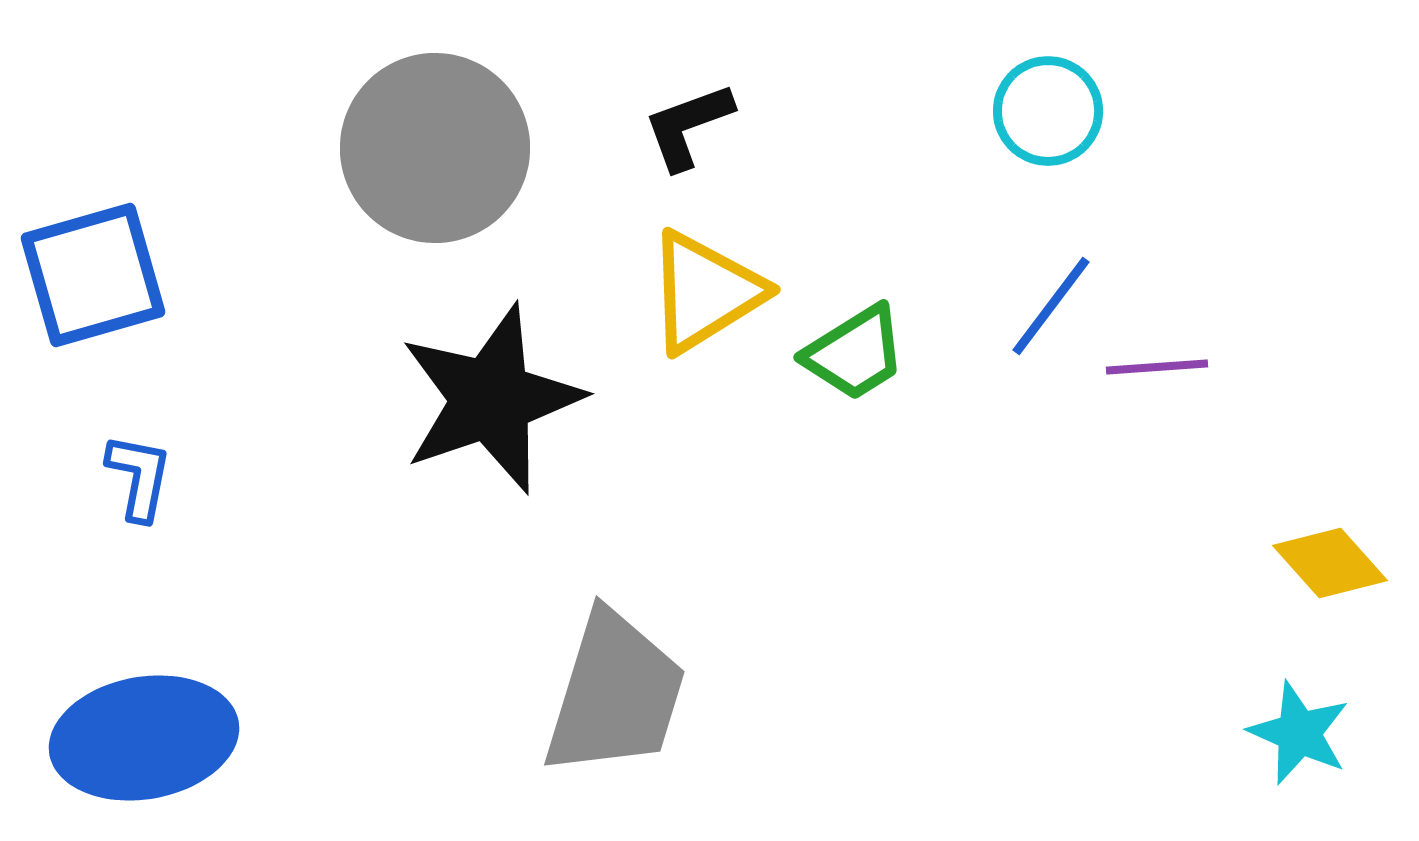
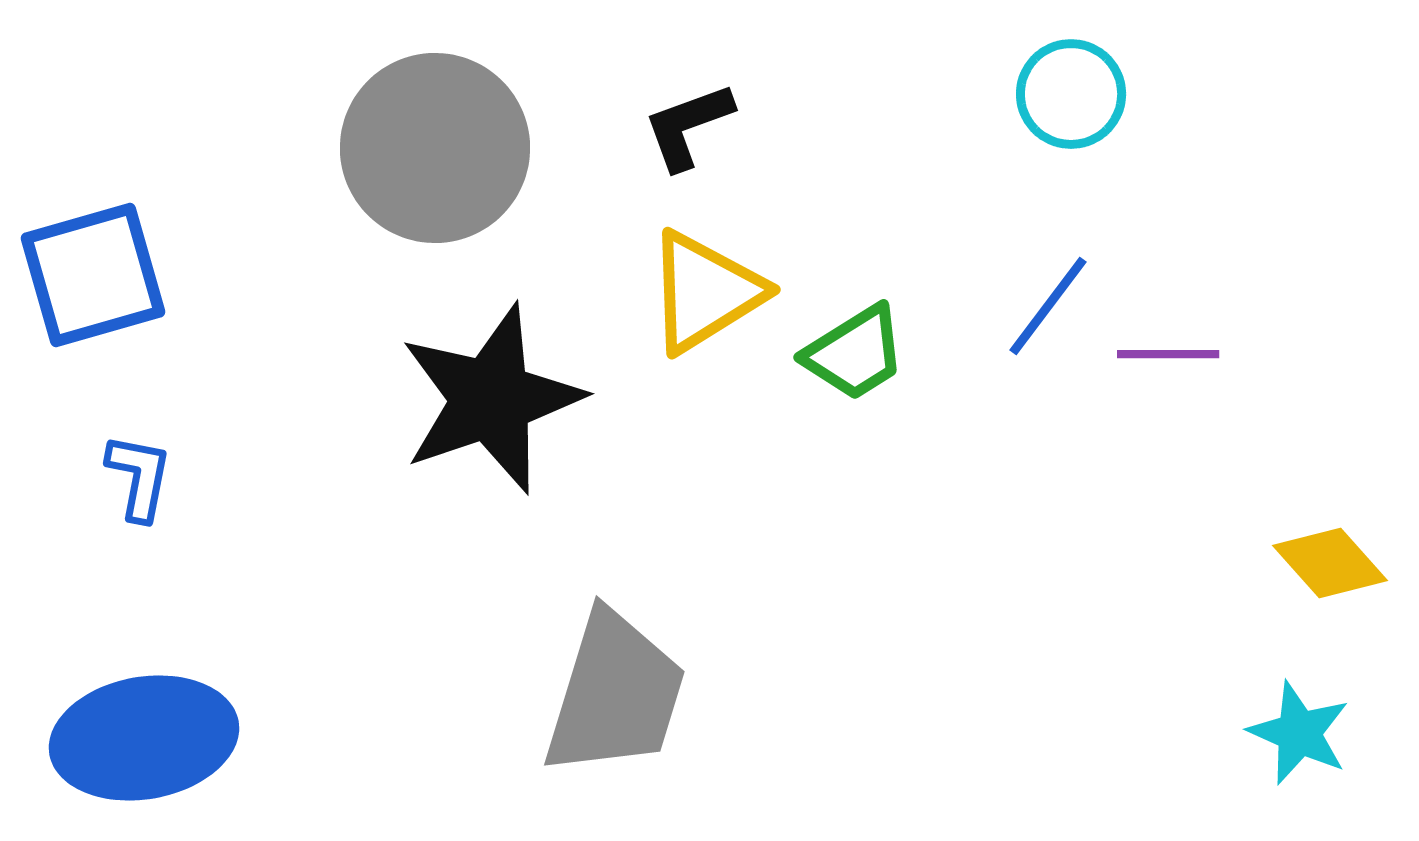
cyan circle: moved 23 px right, 17 px up
blue line: moved 3 px left
purple line: moved 11 px right, 13 px up; rotated 4 degrees clockwise
